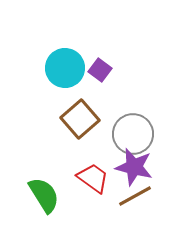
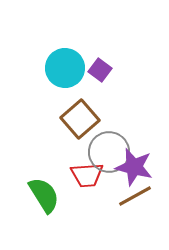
gray circle: moved 24 px left, 18 px down
red trapezoid: moved 6 px left, 3 px up; rotated 140 degrees clockwise
